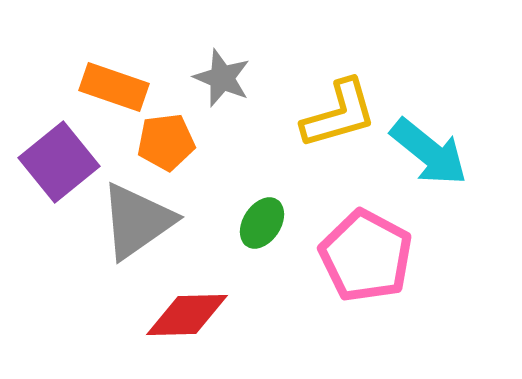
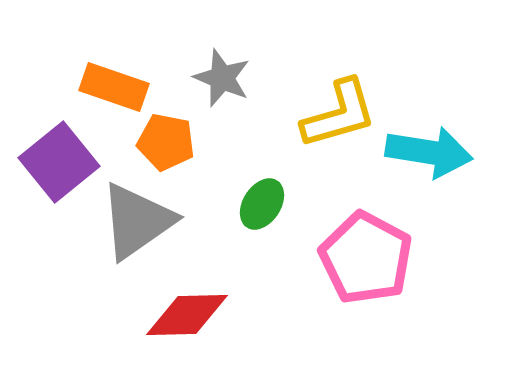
orange pentagon: rotated 18 degrees clockwise
cyan arrow: rotated 30 degrees counterclockwise
green ellipse: moved 19 px up
pink pentagon: moved 2 px down
